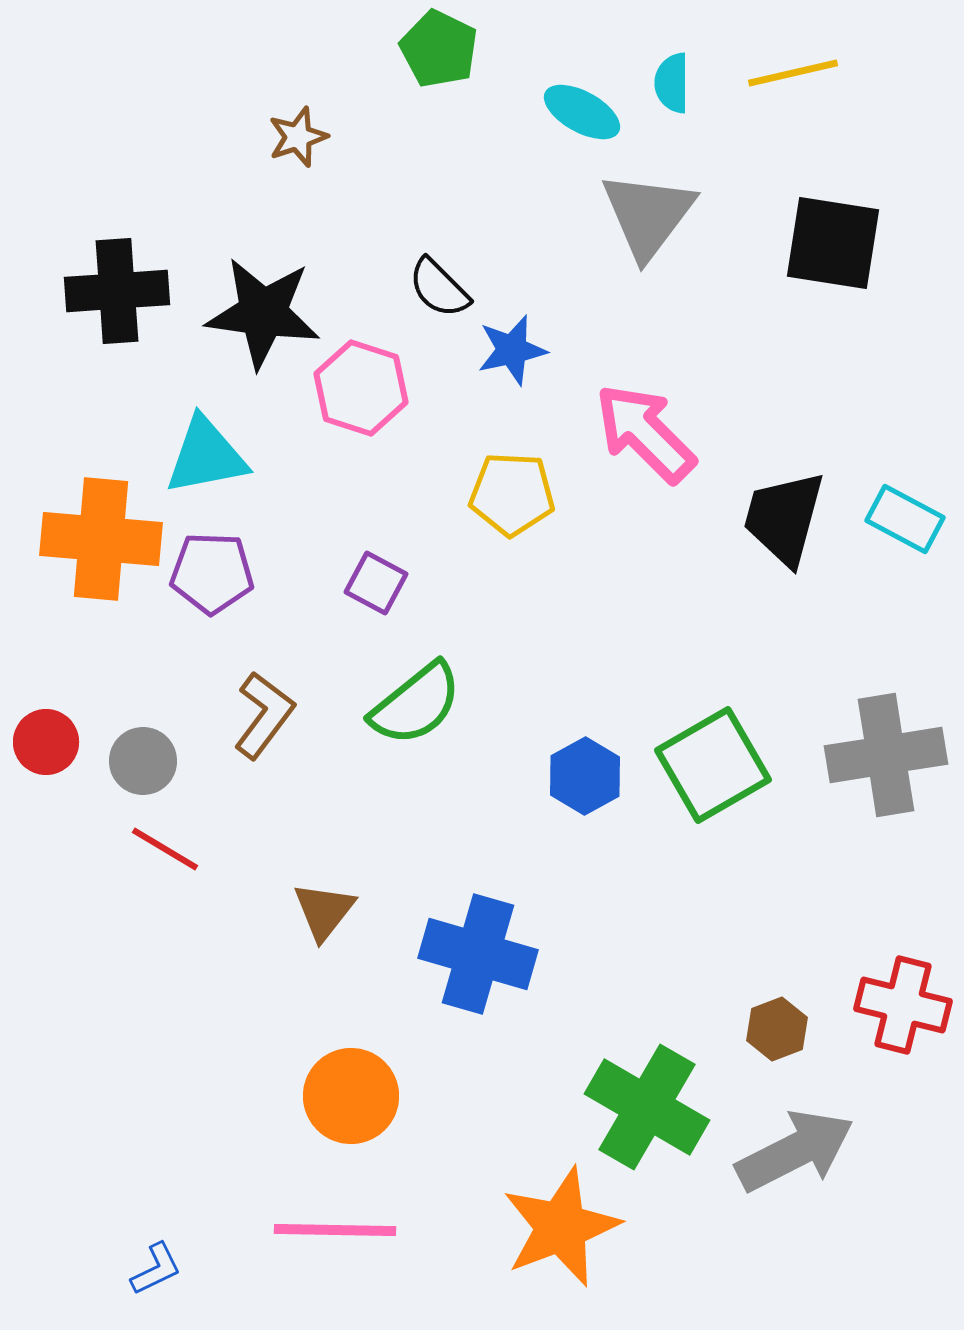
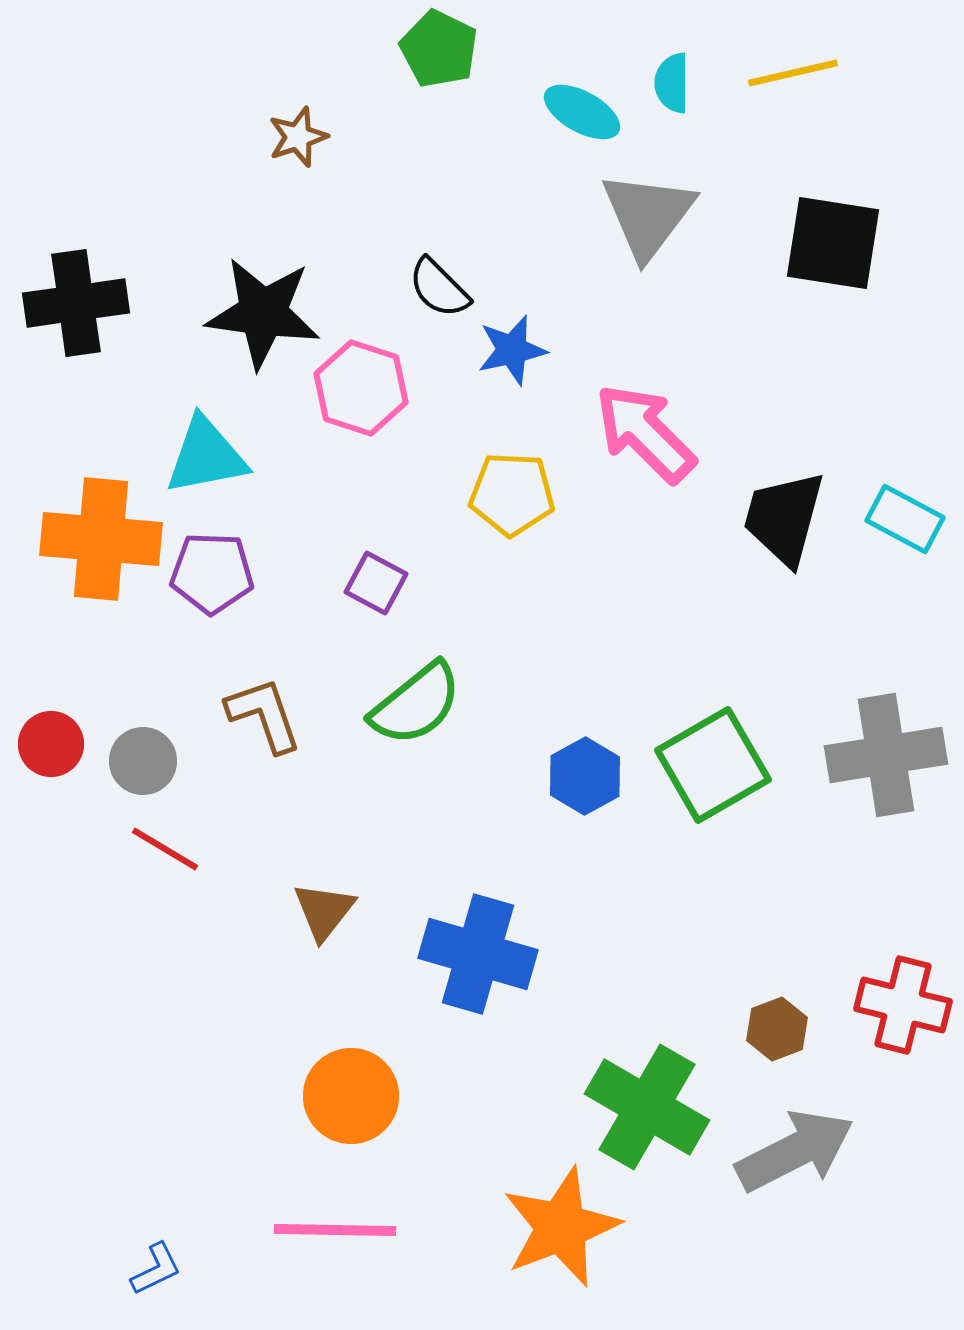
black cross: moved 41 px left, 12 px down; rotated 4 degrees counterclockwise
brown L-shape: rotated 56 degrees counterclockwise
red circle: moved 5 px right, 2 px down
